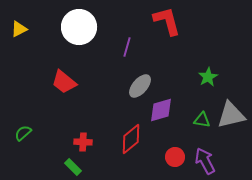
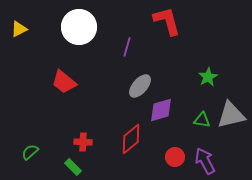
green semicircle: moved 7 px right, 19 px down
